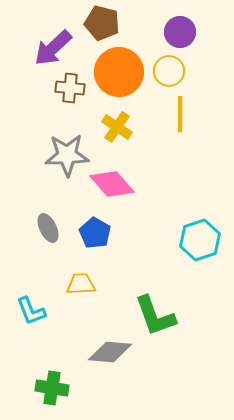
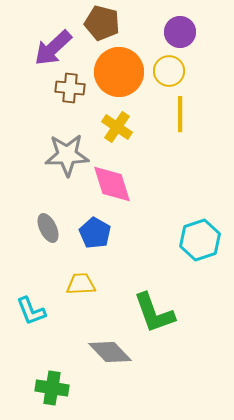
pink diamond: rotated 24 degrees clockwise
green L-shape: moved 1 px left, 3 px up
gray diamond: rotated 42 degrees clockwise
